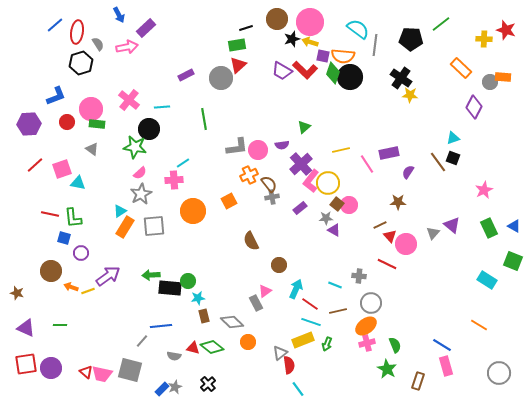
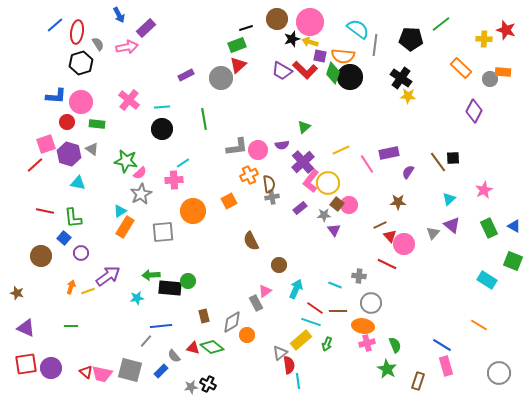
green rectangle at (237, 45): rotated 12 degrees counterclockwise
purple square at (323, 56): moved 3 px left
orange rectangle at (503, 77): moved 5 px up
gray circle at (490, 82): moved 3 px up
yellow star at (410, 95): moved 2 px left, 1 px down
blue L-shape at (56, 96): rotated 25 degrees clockwise
purple diamond at (474, 107): moved 4 px down
pink circle at (91, 109): moved 10 px left, 7 px up
purple hexagon at (29, 124): moved 40 px right, 30 px down; rotated 20 degrees clockwise
black circle at (149, 129): moved 13 px right
cyan triangle at (453, 138): moved 4 px left, 61 px down; rotated 24 degrees counterclockwise
green star at (135, 147): moved 9 px left, 14 px down
yellow line at (341, 150): rotated 12 degrees counterclockwise
black square at (453, 158): rotated 24 degrees counterclockwise
purple cross at (301, 164): moved 2 px right, 2 px up
pink square at (62, 169): moved 16 px left, 25 px up
brown semicircle at (269, 184): rotated 30 degrees clockwise
red line at (50, 214): moved 5 px left, 3 px up
gray star at (326, 218): moved 2 px left, 3 px up
gray square at (154, 226): moved 9 px right, 6 px down
purple triangle at (334, 230): rotated 24 degrees clockwise
blue square at (64, 238): rotated 24 degrees clockwise
pink circle at (406, 244): moved 2 px left
brown circle at (51, 271): moved 10 px left, 15 px up
orange arrow at (71, 287): rotated 88 degrees clockwise
cyan star at (198, 298): moved 61 px left
red line at (310, 304): moved 5 px right, 4 px down
brown line at (338, 311): rotated 12 degrees clockwise
gray diamond at (232, 322): rotated 75 degrees counterclockwise
green line at (60, 325): moved 11 px right, 1 px down
orange ellipse at (366, 326): moved 3 px left; rotated 45 degrees clockwise
yellow rectangle at (303, 340): moved 2 px left; rotated 20 degrees counterclockwise
gray line at (142, 341): moved 4 px right
orange circle at (248, 342): moved 1 px left, 7 px up
gray semicircle at (174, 356): rotated 40 degrees clockwise
black cross at (208, 384): rotated 21 degrees counterclockwise
gray star at (175, 387): moved 16 px right; rotated 16 degrees clockwise
blue rectangle at (162, 389): moved 1 px left, 18 px up
cyan line at (298, 389): moved 8 px up; rotated 28 degrees clockwise
